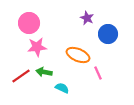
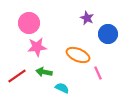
red line: moved 4 px left
